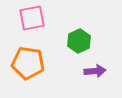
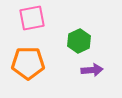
orange pentagon: rotated 8 degrees counterclockwise
purple arrow: moved 3 px left, 1 px up
